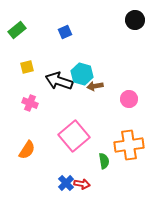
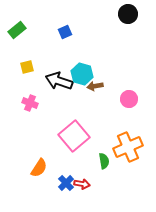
black circle: moved 7 px left, 6 px up
orange cross: moved 1 px left, 2 px down; rotated 16 degrees counterclockwise
orange semicircle: moved 12 px right, 18 px down
